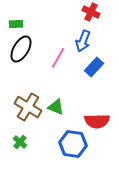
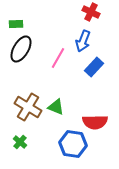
red semicircle: moved 2 px left, 1 px down
